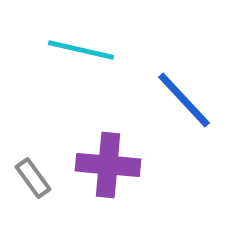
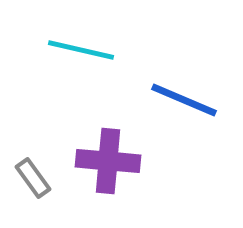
blue line: rotated 24 degrees counterclockwise
purple cross: moved 4 px up
